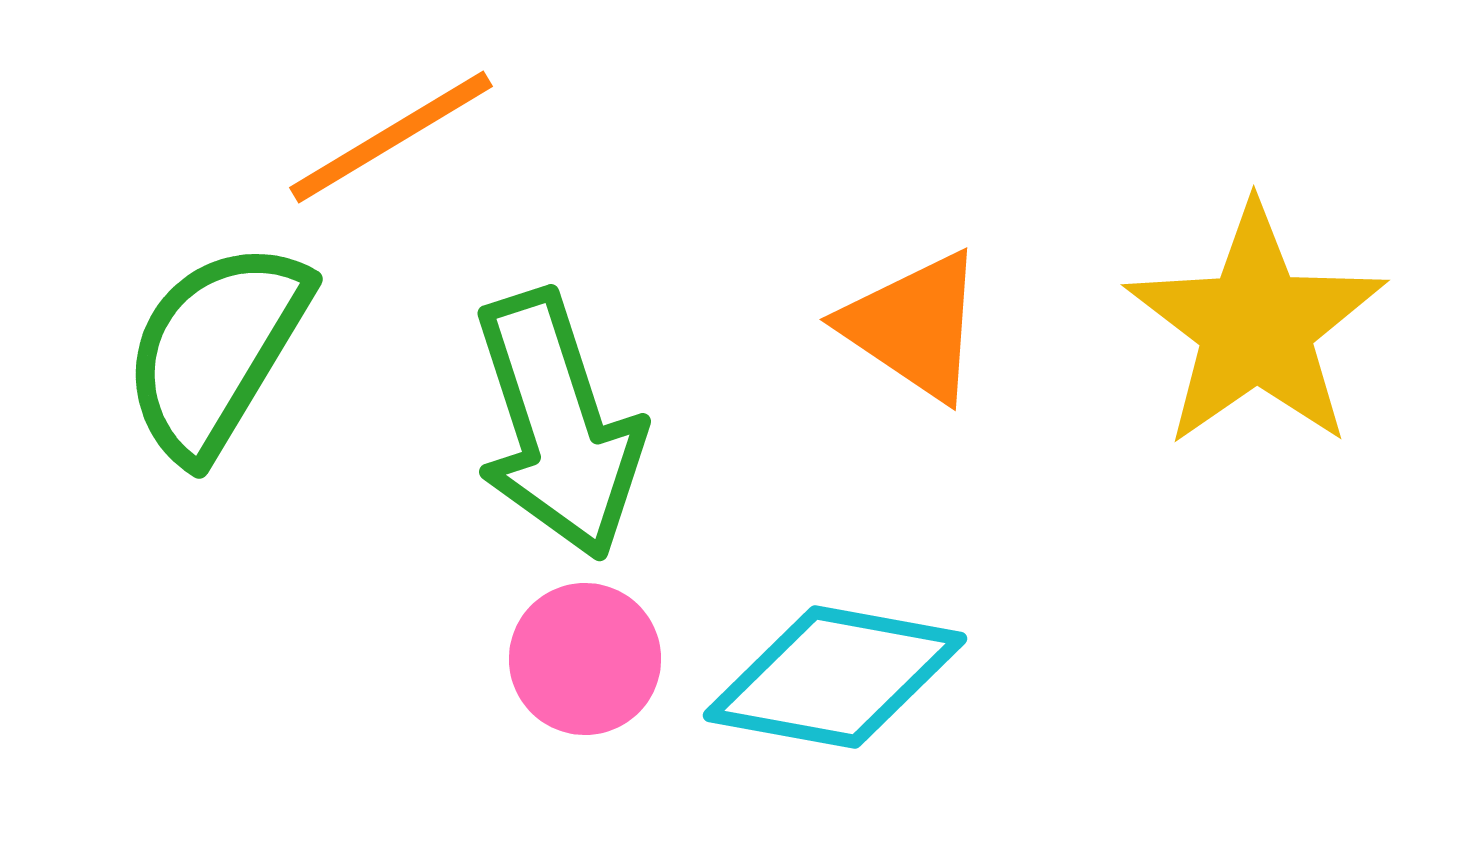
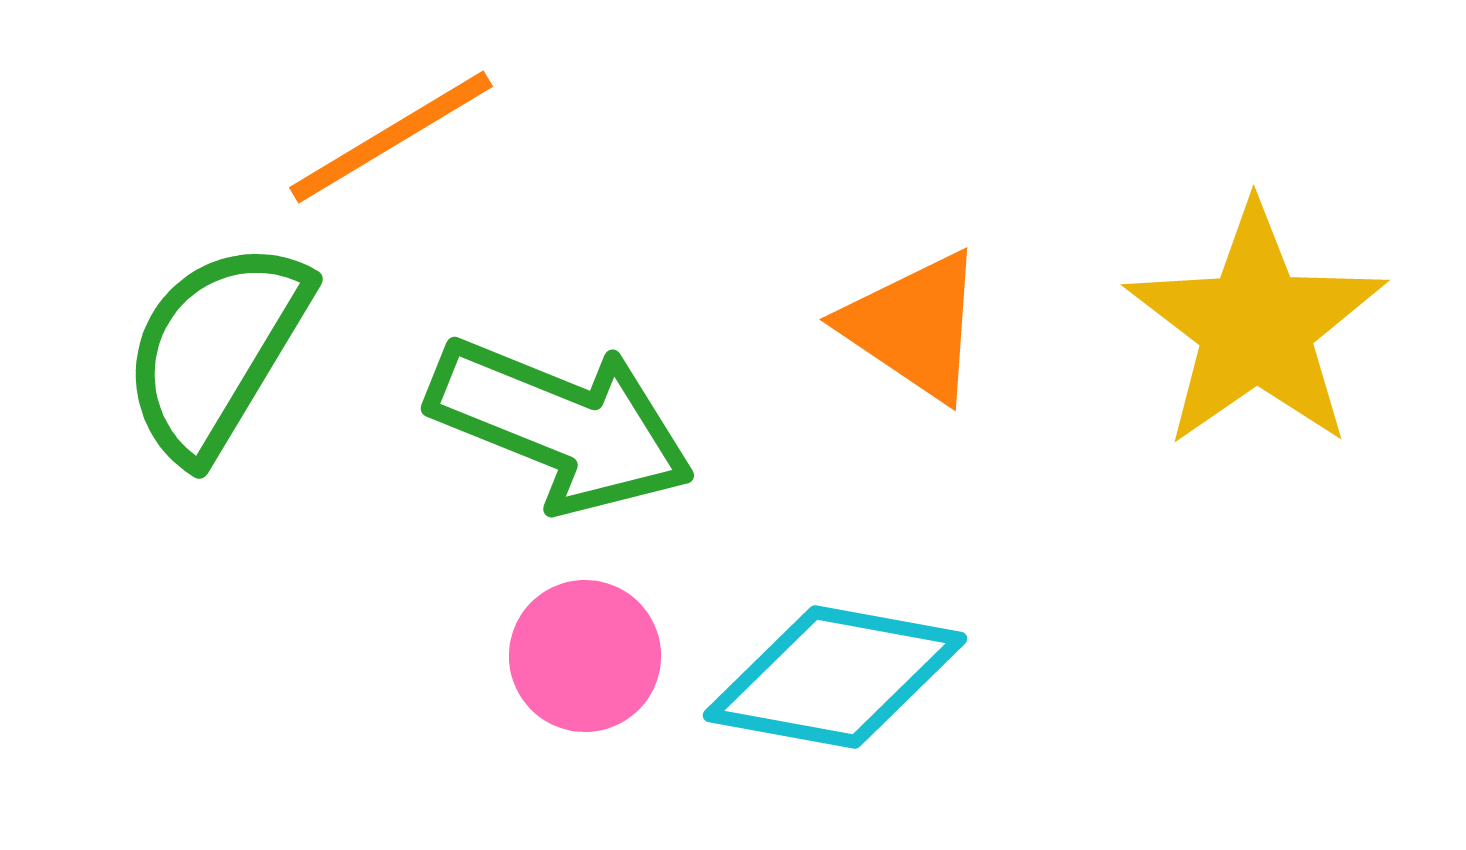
green arrow: moved 3 px right; rotated 50 degrees counterclockwise
pink circle: moved 3 px up
